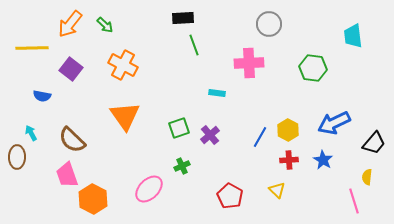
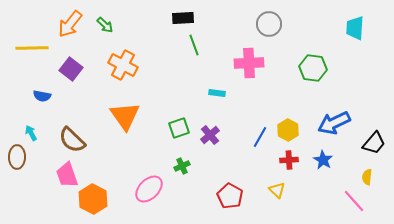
cyan trapezoid: moved 2 px right, 8 px up; rotated 10 degrees clockwise
pink line: rotated 25 degrees counterclockwise
